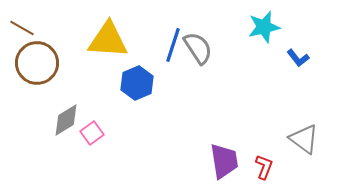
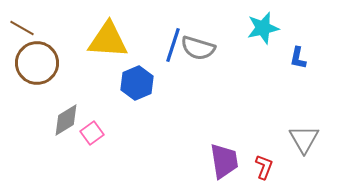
cyan star: moved 1 px left, 1 px down
gray semicircle: rotated 140 degrees clockwise
blue L-shape: rotated 50 degrees clockwise
gray triangle: rotated 24 degrees clockwise
